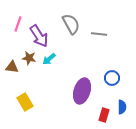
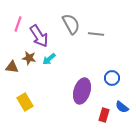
gray line: moved 3 px left
blue semicircle: rotated 128 degrees clockwise
